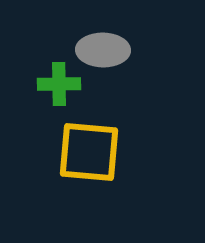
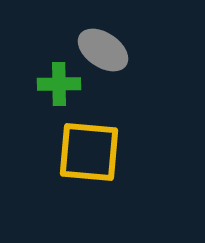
gray ellipse: rotated 33 degrees clockwise
